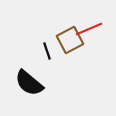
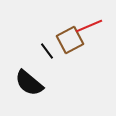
red line: moved 3 px up
black line: rotated 18 degrees counterclockwise
